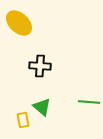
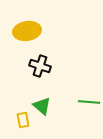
yellow ellipse: moved 8 px right, 8 px down; rotated 52 degrees counterclockwise
black cross: rotated 15 degrees clockwise
green triangle: moved 1 px up
